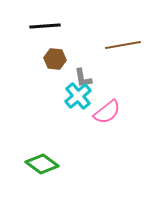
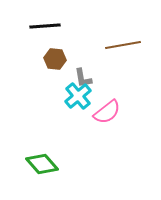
green diamond: rotated 12 degrees clockwise
